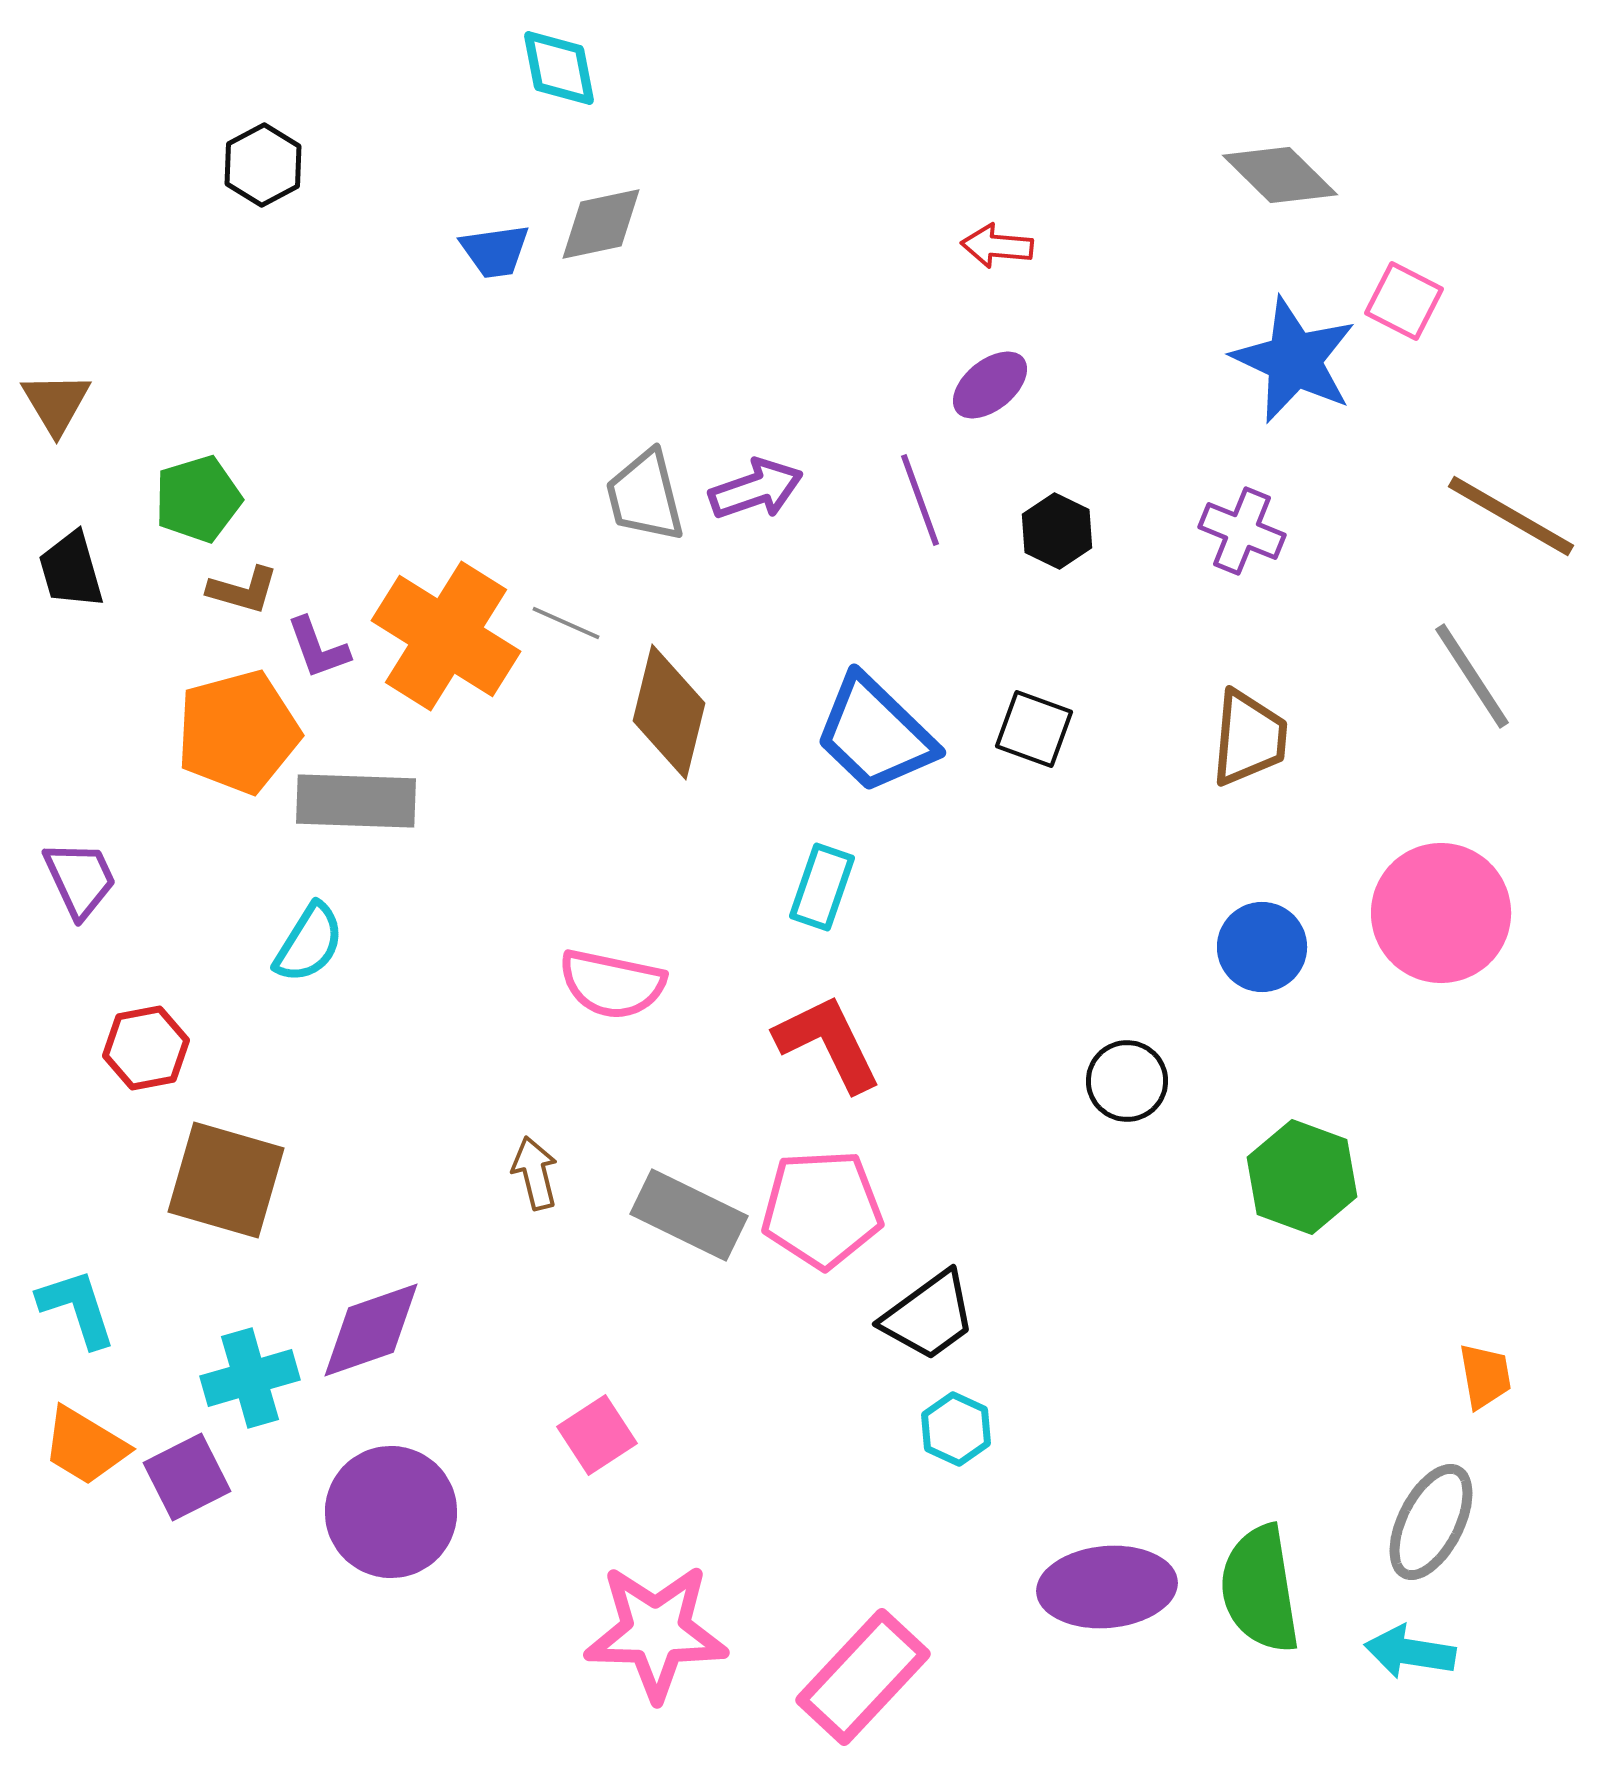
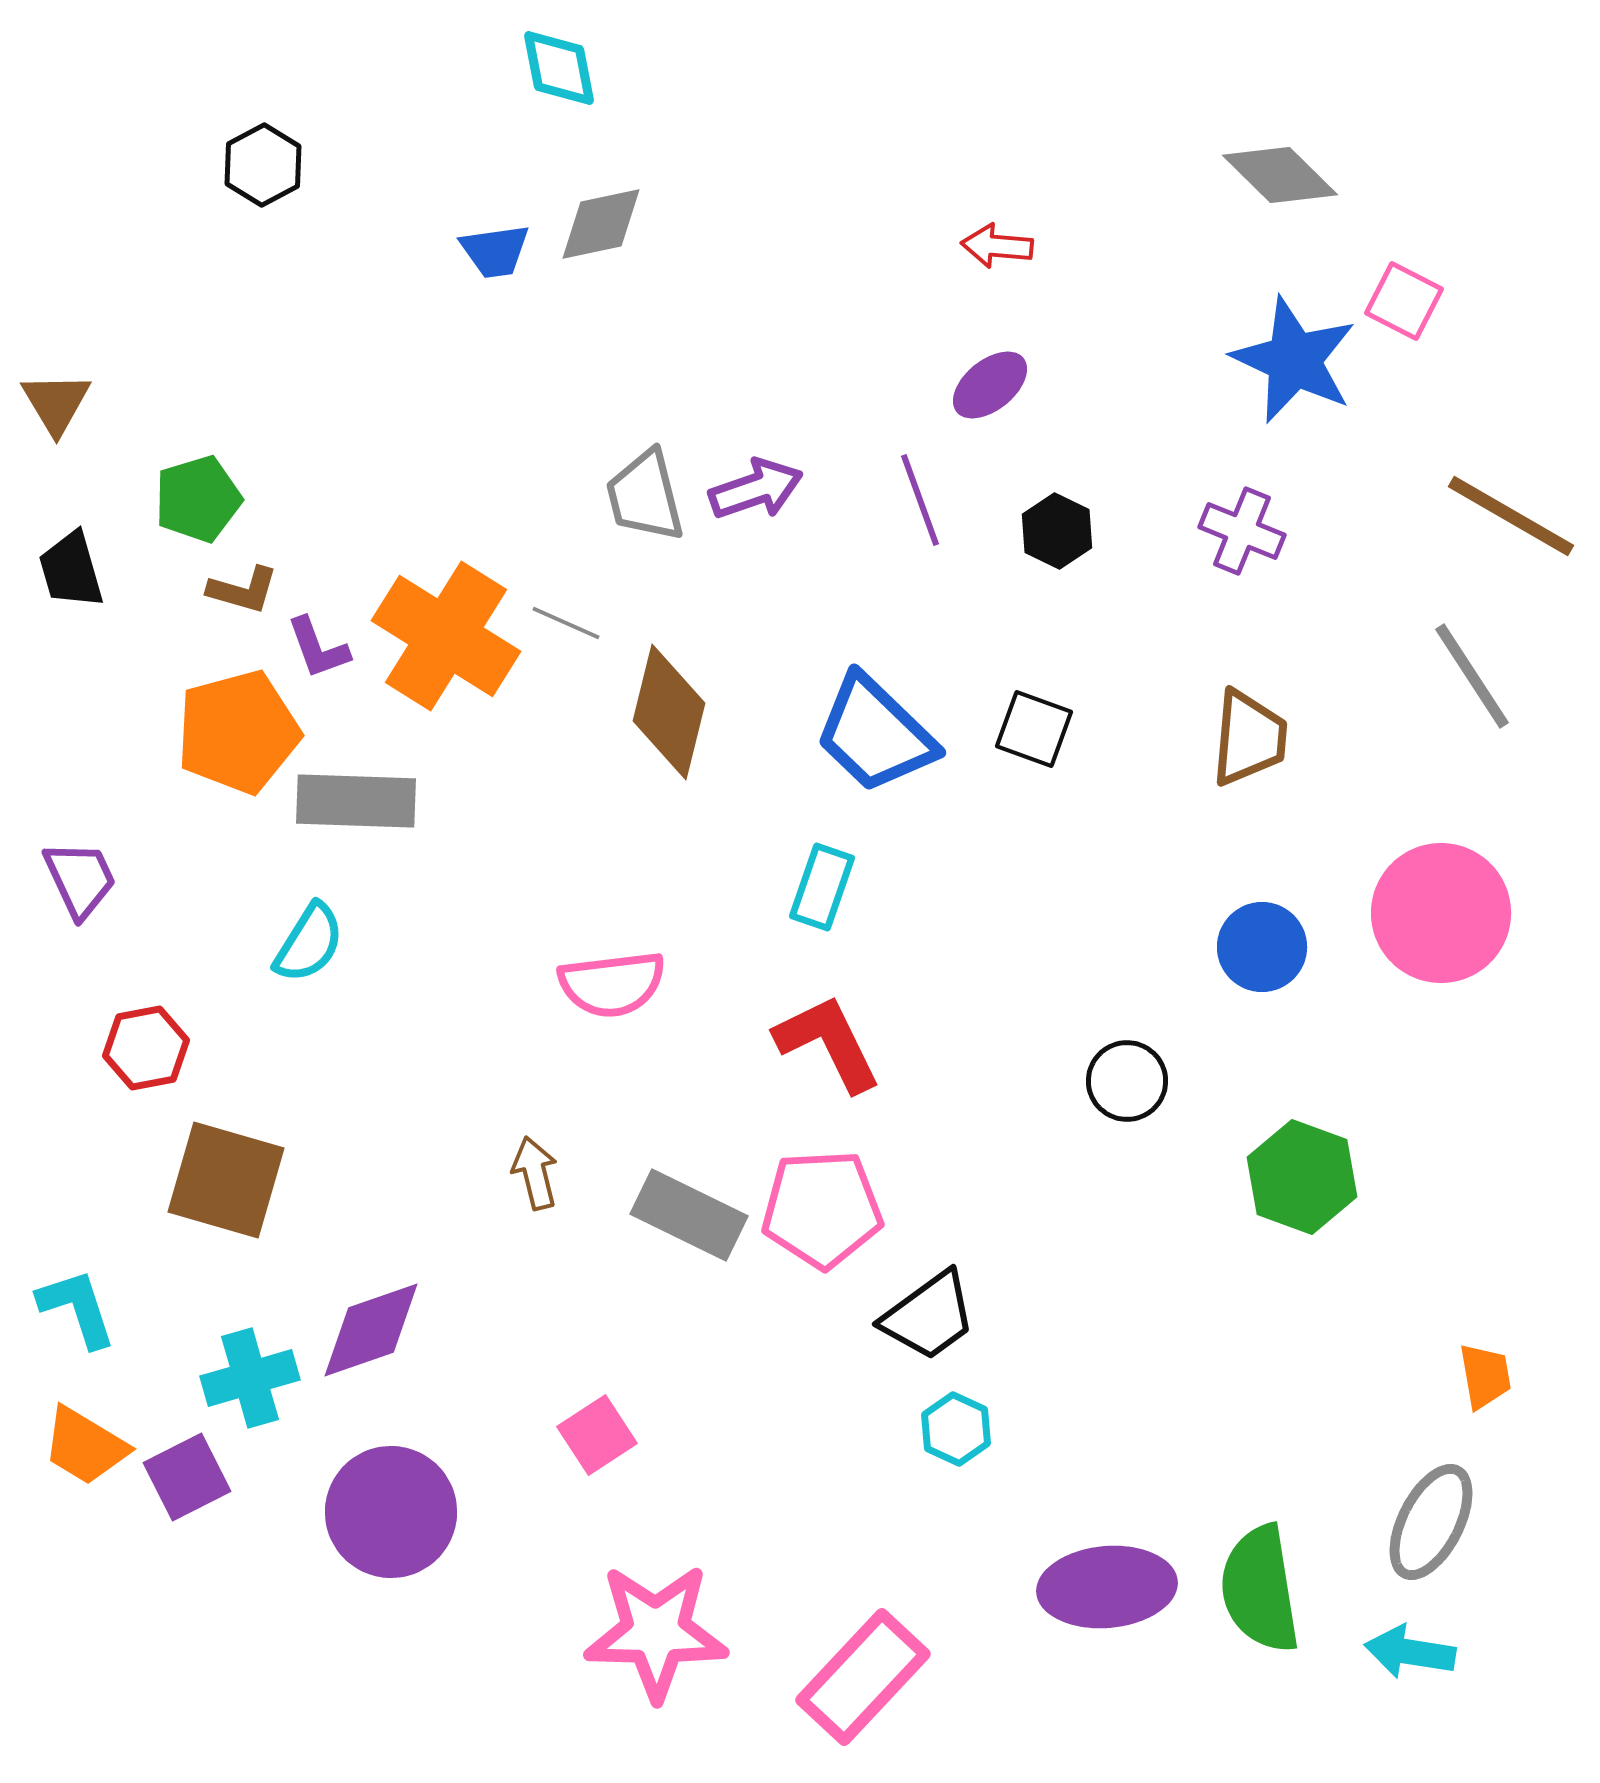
pink semicircle at (612, 984): rotated 19 degrees counterclockwise
